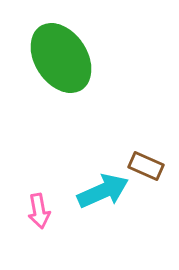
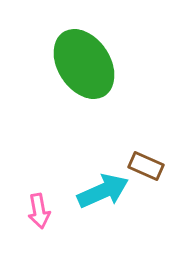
green ellipse: moved 23 px right, 6 px down
